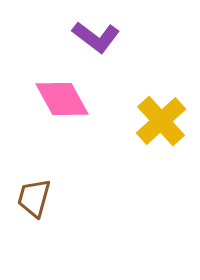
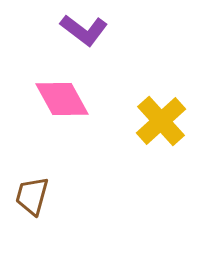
purple L-shape: moved 12 px left, 7 px up
brown trapezoid: moved 2 px left, 2 px up
